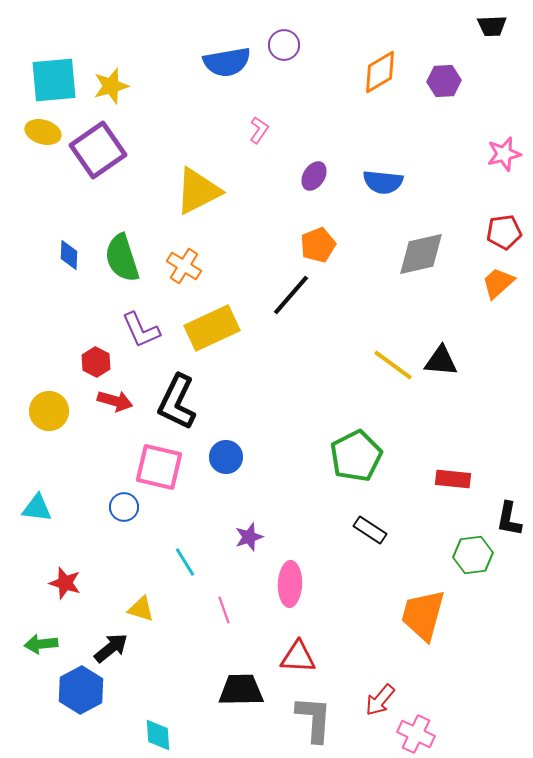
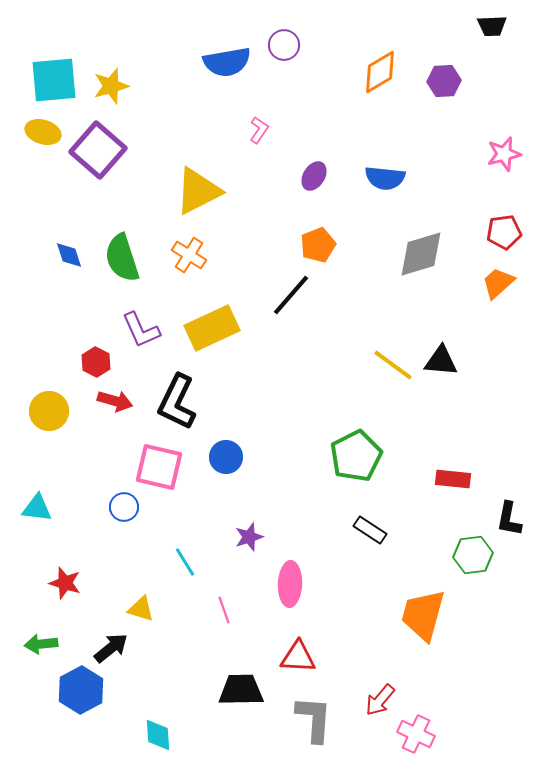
purple square at (98, 150): rotated 14 degrees counterclockwise
blue semicircle at (383, 182): moved 2 px right, 4 px up
gray diamond at (421, 254): rotated 4 degrees counterclockwise
blue diamond at (69, 255): rotated 20 degrees counterclockwise
orange cross at (184, 266): moved 5 px right, 11 px up
